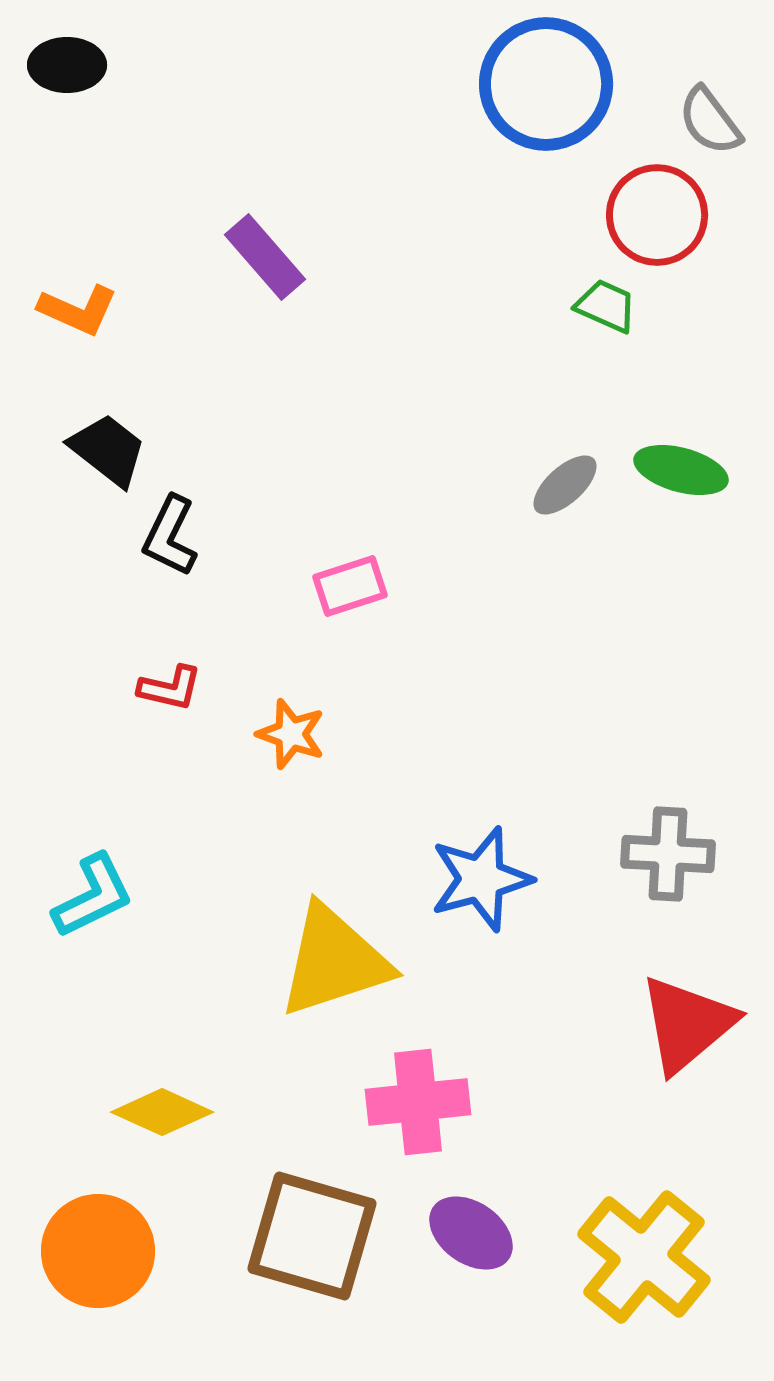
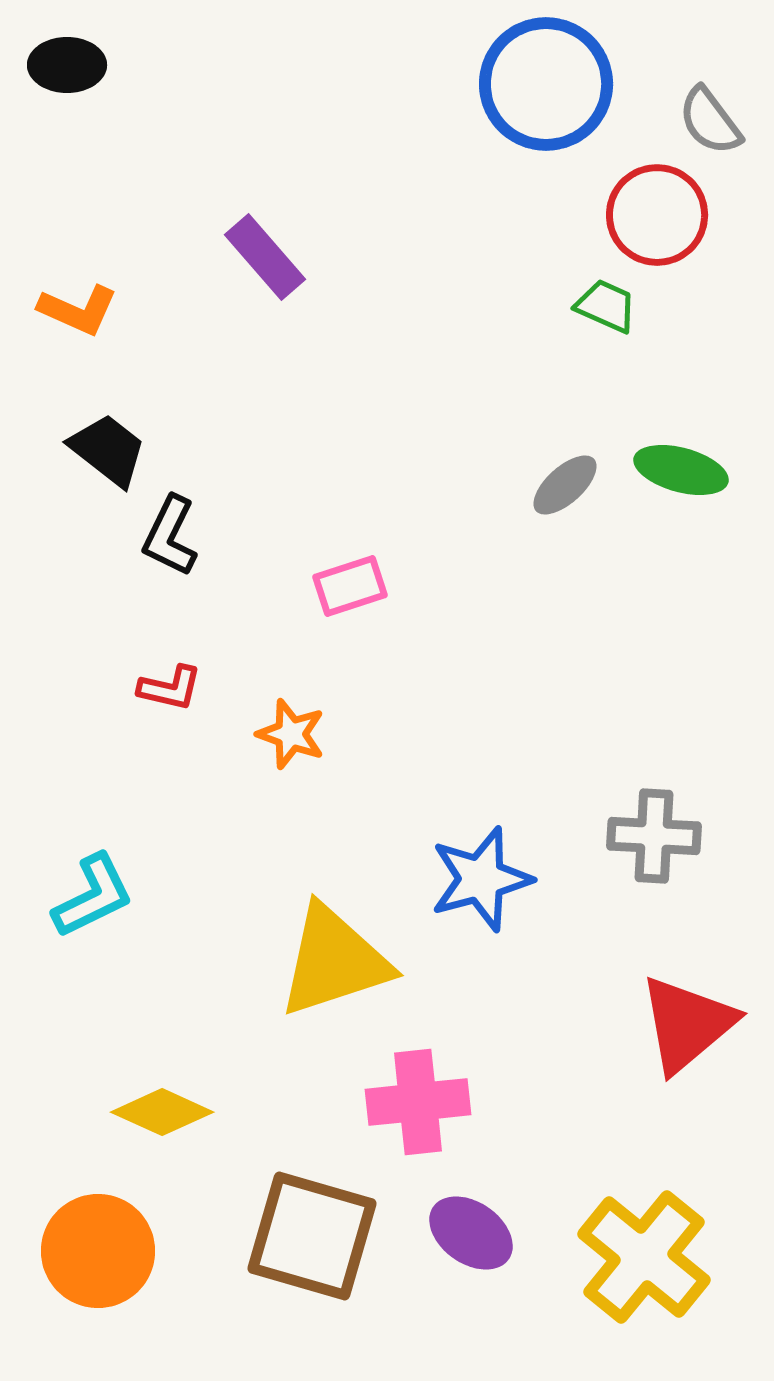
gray cross: moved 14 px left, 18 px up
